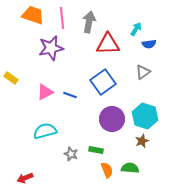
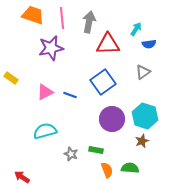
red arrow: moved 3 px left, 1 px up; rotated 56 degrees clockwise
